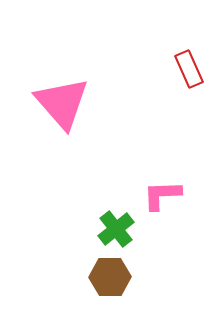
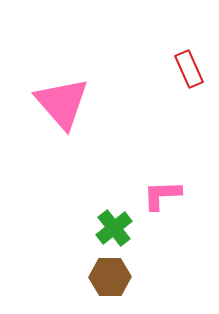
green cross: moved 2 px left, 1 px up
